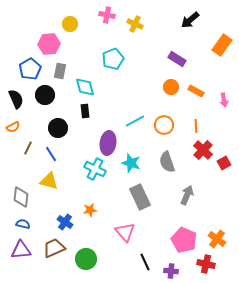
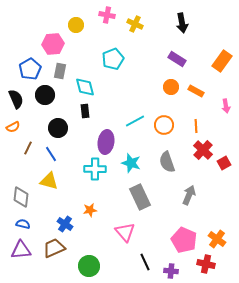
black arrow at (190, 20): moved 8 px left, 3 px down; rotated 60 degrees counterclockwise
yellow circle at (70, 24): moved 6 px right, 1 px down
pink hexagon at (49, 44): moved 4 px right
orange rectangle at (222, 45): moved 16 px down
pink arrow at (224, 100): moved 2 px right, 6 px down
purple ellipse at (108, 143): moved 2 px left, 1 px up
cyan cross at (95, 169): rotated 25 degrees counterclockwise
gray arrow at (187, 195): moved 2 px right
blue cross at (65, 222): moved 2 px down
green circle at (86, 259): moved 3 px right, 7 px down
